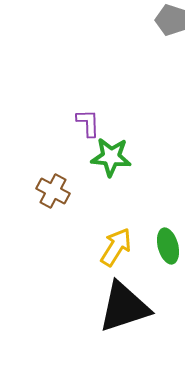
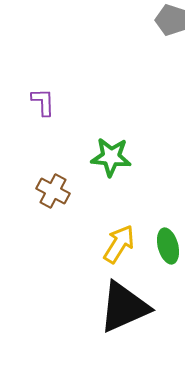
purple L-shape: moved 45 px left, 21 px up
yellow arrow: moved 3 px right, 3 px up
black triangle: rotated 6 degrees counterclockwise
